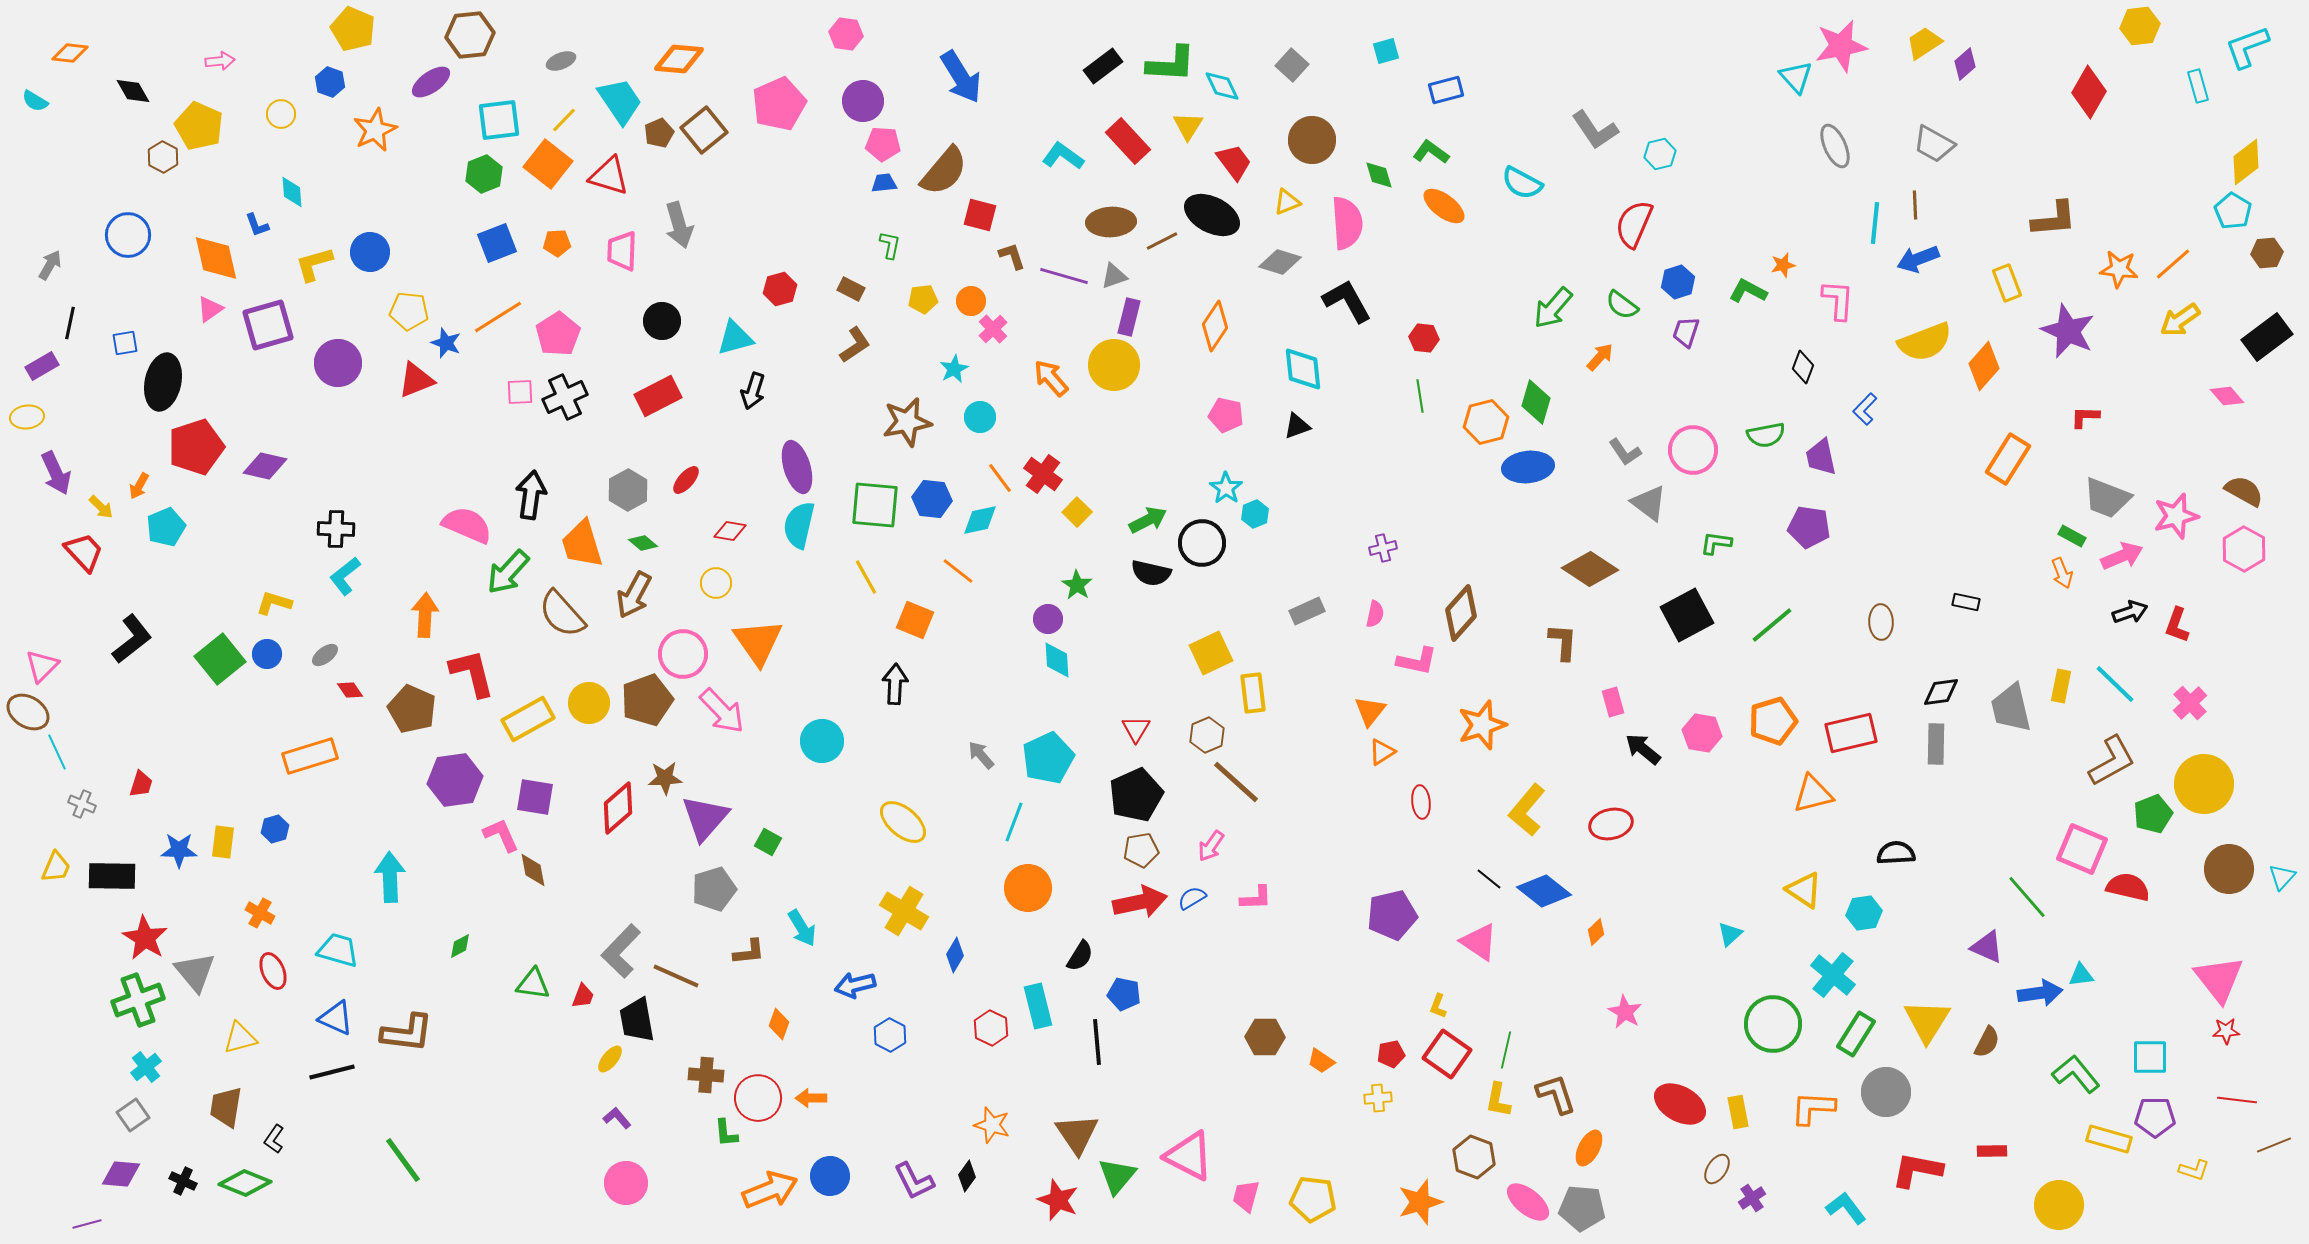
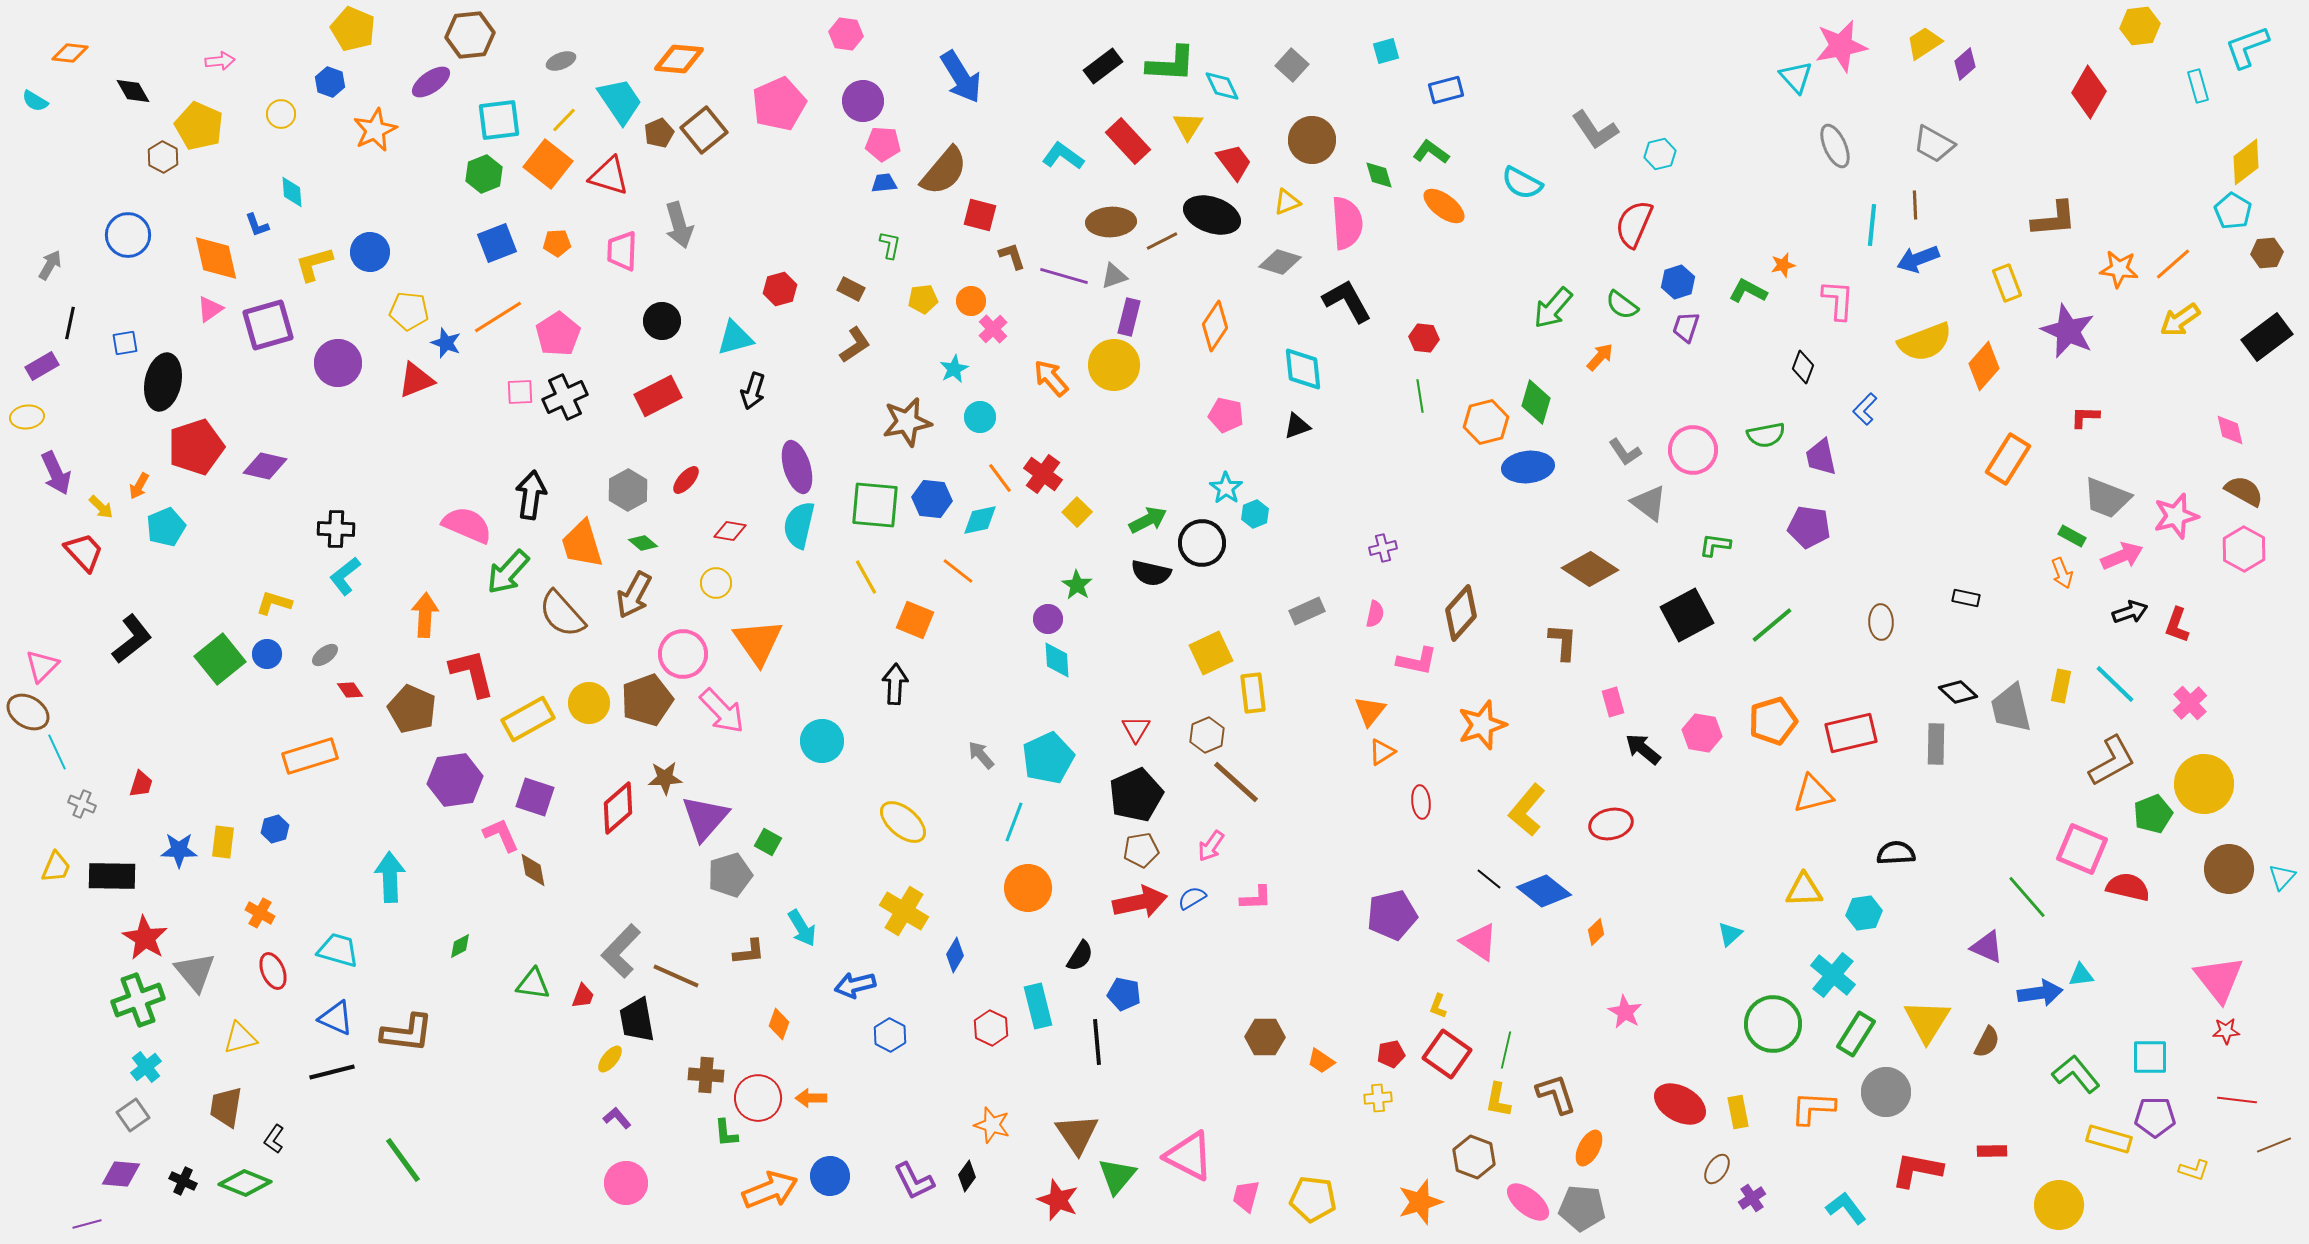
black ellipse at (1212, 215): rotated 8 degrees counterclockwise
cyan line at (1875, 223): moved 3 px left, 2 px down
purple trapezoid at (1686, 332): moved 5 px up
pink diamond at (2227, 396): moved 3 px right, 34 px down; rotated 28 degrees clockwise
green L-shape at (1716, 543): moved 1 px left, 2 px down
black rectangle at (1966, 602): moved 4 px up
black diamond at (1941, 692): moved 17 px right; rotated 51 degrees clockwise
purple square at (535, 797): rotated 9 degrees clockwise
gray pentagon at (714, 889): moved 16 px right, 14 px up
yellow triangle at (1804, 890): rotated 36 degrees counterclockwise
